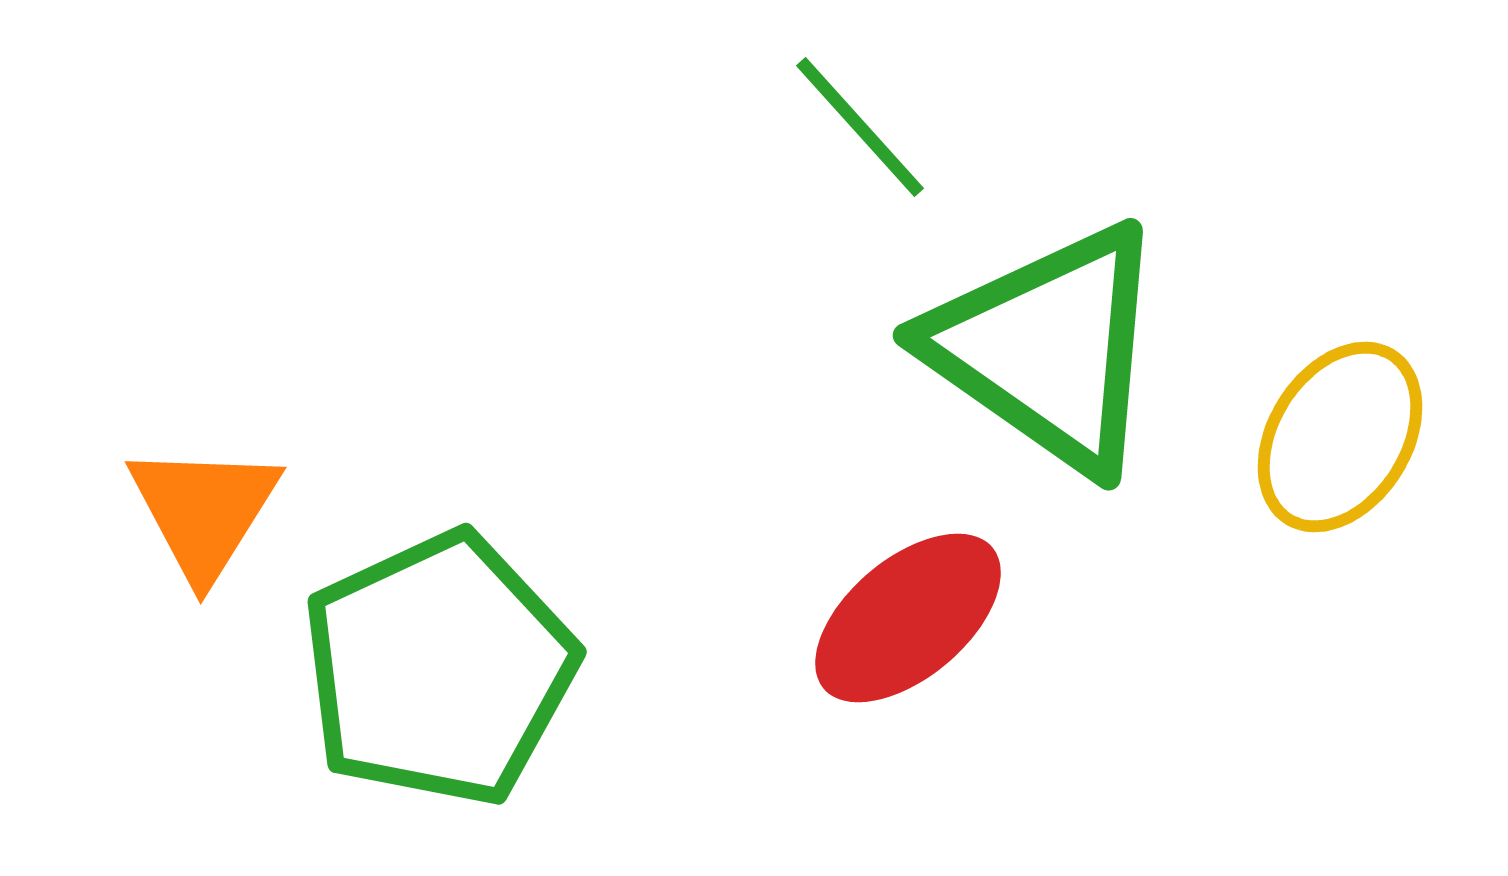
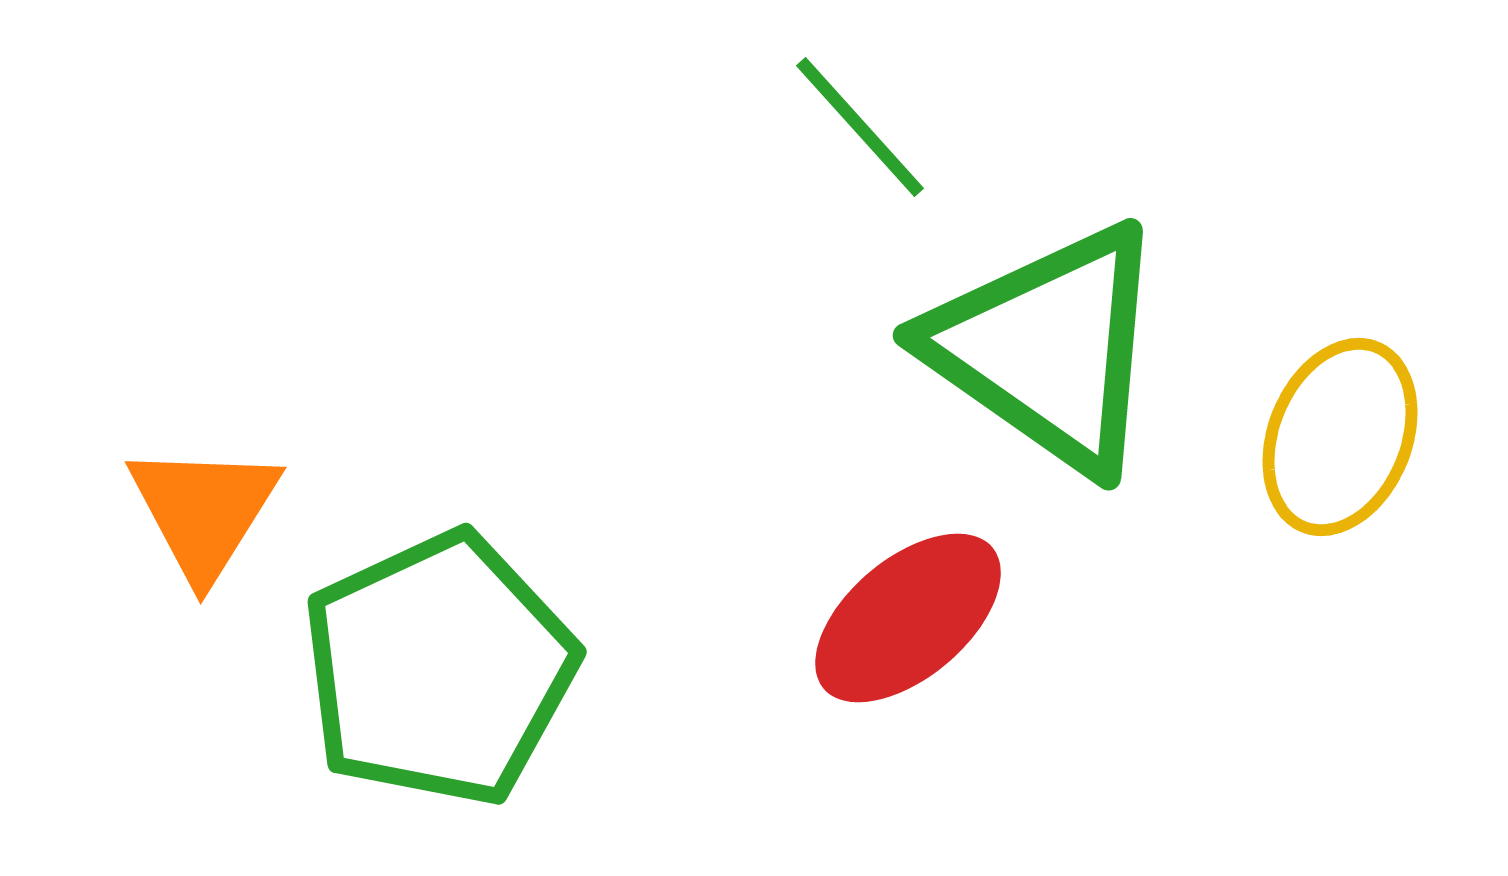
yellow ellipse: rotated 10 degrees counterclockwise
